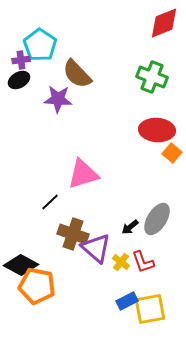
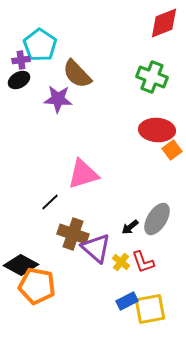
orange square: moved 3 px up; rotated 12 degrees clockwise
